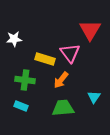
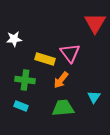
red triangle: moved 5 px right, 7 px up
